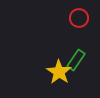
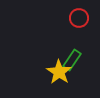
green rectangle: moved 4 px left
